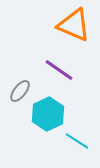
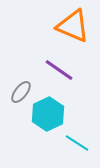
orange triangle: moved 1 px left, 1 px down
gray ellipse: moved 1 px right, 1 px down
cyan line: moved 2 px down
